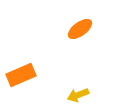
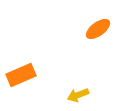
orange ellipse: moved 18 px right
